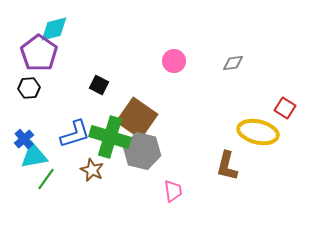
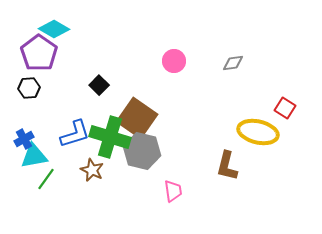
cyan diamond: rotated 44 degrees clockwise
black square: rotated 18 degrees clockwise
blue cross: rotated 12 degrees clockwise
